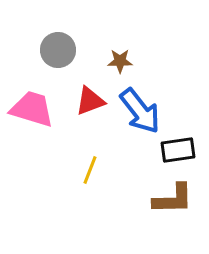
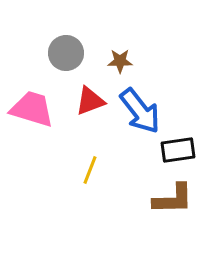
gray circle: moved 8 px right, 3 px down
